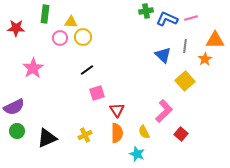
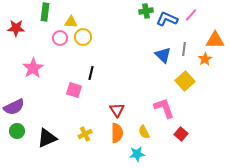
green rectangle: moved 2 px up
pink line: moved 3 px up; rotated 32 degrees counterclockwise
gray line: moved 1 px left, 3 px down
black line: moved 4 px right, 3 px down; rotated 40 degrees counterclockwise
pink square: moved 23 px left, 3 px up; rotated 35 degrees clockwise
pink L-shape: moved 3 px up; rotated 65 degrees counterclockwise
yellow cross: moved 1 px up
cyan star: rotated 28 degrees counterclockwise
